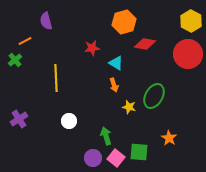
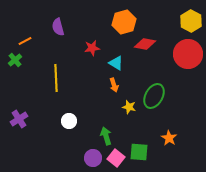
purple semicircle: moved 12 px right, 6 px down
